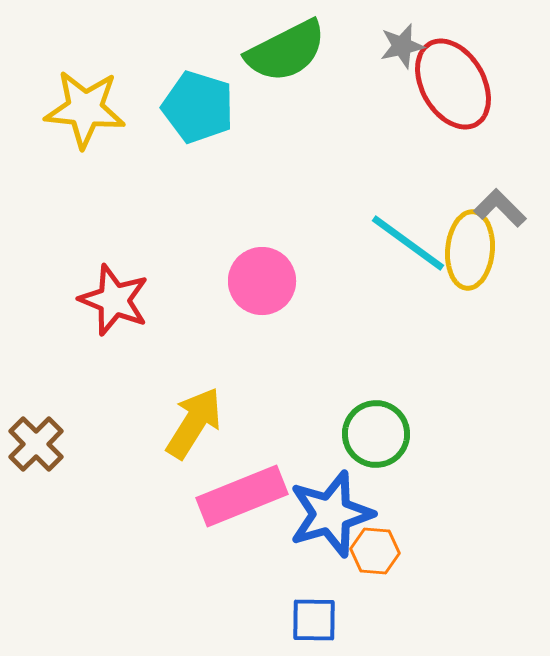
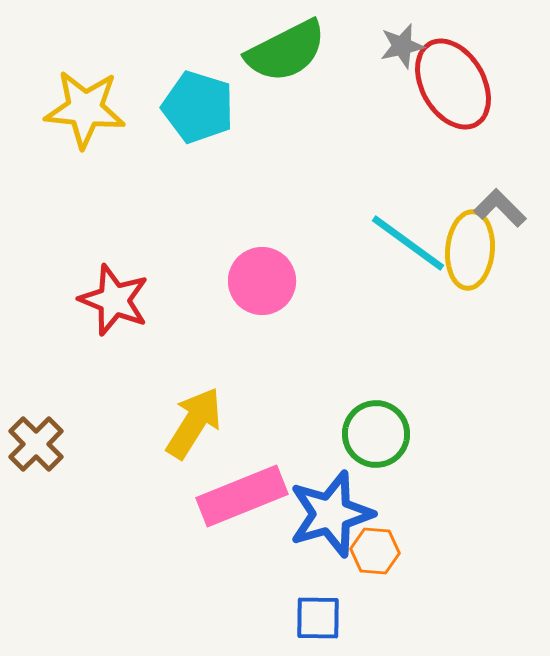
blue square: moved 4 px right, 2 px up
